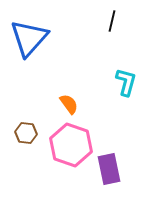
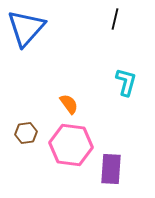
black line: moved 3 px right, 2 px up
blue triangle: moved 3 px left, 10 px up
brown hexagon: rotated 15 degrees counterclockwise
pink hexagon: rotated 12 degrees counterclockwise
purple rectangle: moved 2 px right; rotated 16 degrees clockwise
